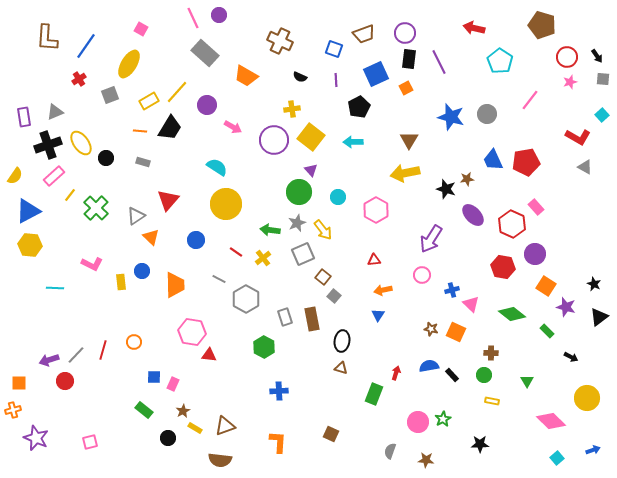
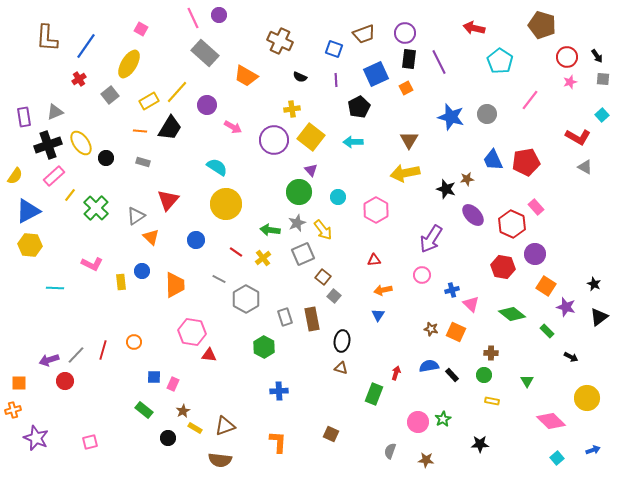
gray square at (110, 95): rotated 18 degrees counterclockwise
